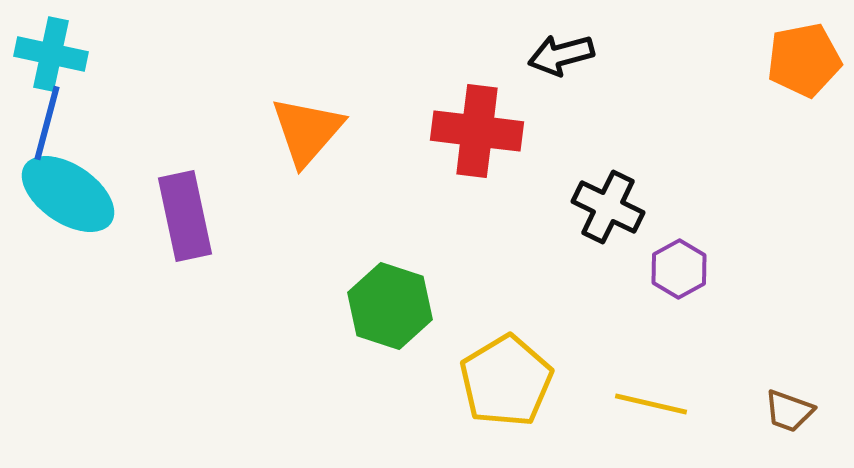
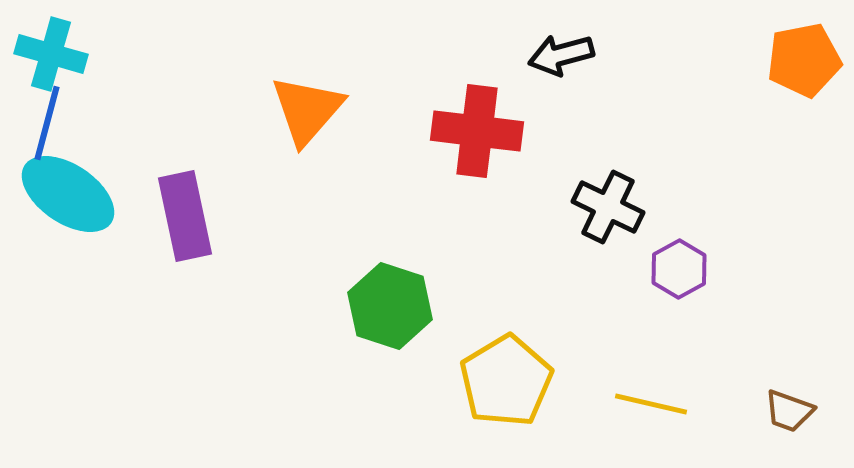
cyan cross: rotated 4 degrees clockwise
orange triangle: moved 21 px up
